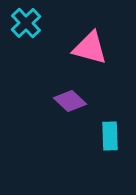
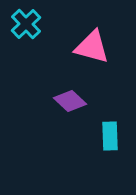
cyan cross: moved 1 px down
pink triangle: moved 2 px right, 1 px up
